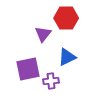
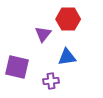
red hexagon: moved 2 px right, 1 px down
blue triangle: rotated 18 degrees clockwise
purple square: moved 11 px left, 2 px up; rotated 25 degrees clockwise
